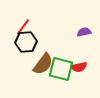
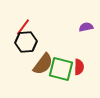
purple semicircle: moved 2 px right, 5 px up
red semicircle: rotated 77 degrees counterclockwise
